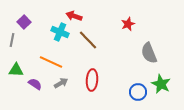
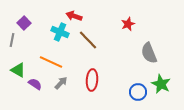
purple square: moved 1 px down
green triangle: moved 2 px right; rotated 28 degrees clockwise
gray arrow: rotated 16 degrees counterclockwise
